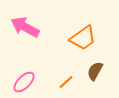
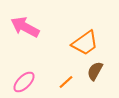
orange trapezoid: moved 2 px right, 5 px down
